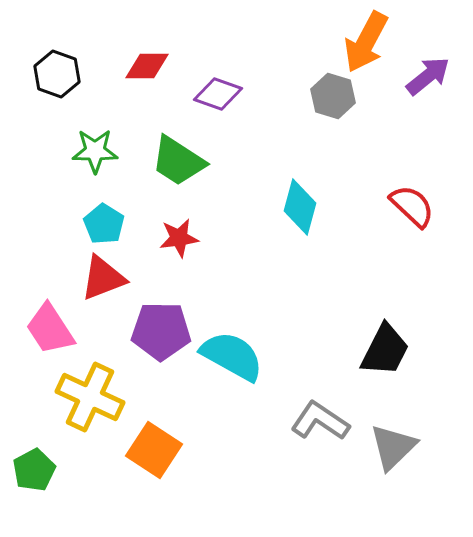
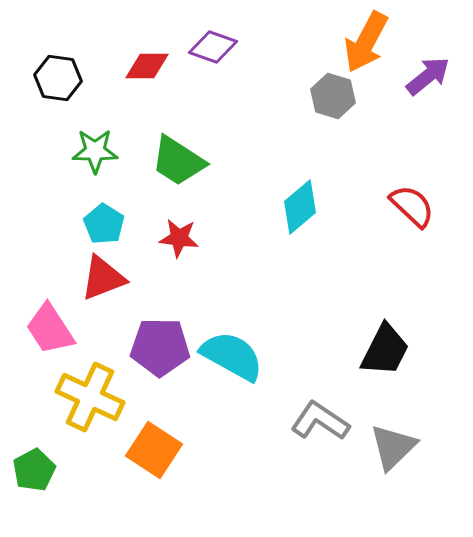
black hexagon: moved 1 px right, 4 px down; rotated 12 degrees counterclockwise
purple diamond: moved 5 px left, 47 px up
cyan diamond: rotated 34 degrees clockwise
red star: rotated 15 degrees clockwise
purple pentagon: moved 1 px left, 16 px down
